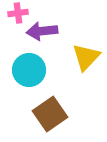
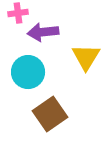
purple arrow: moved 1 px right, 1 px down
yellow triangle: rotated 12 degrees counterclockwise
cyan circle: moved 1 px left, 2 px down
